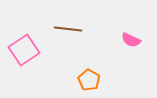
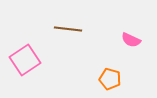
pink square: moved 1 px right, 10 px down
orange pentagon: moved 21 px right, 1 px up; rotated 15 degrees counterclockwise
